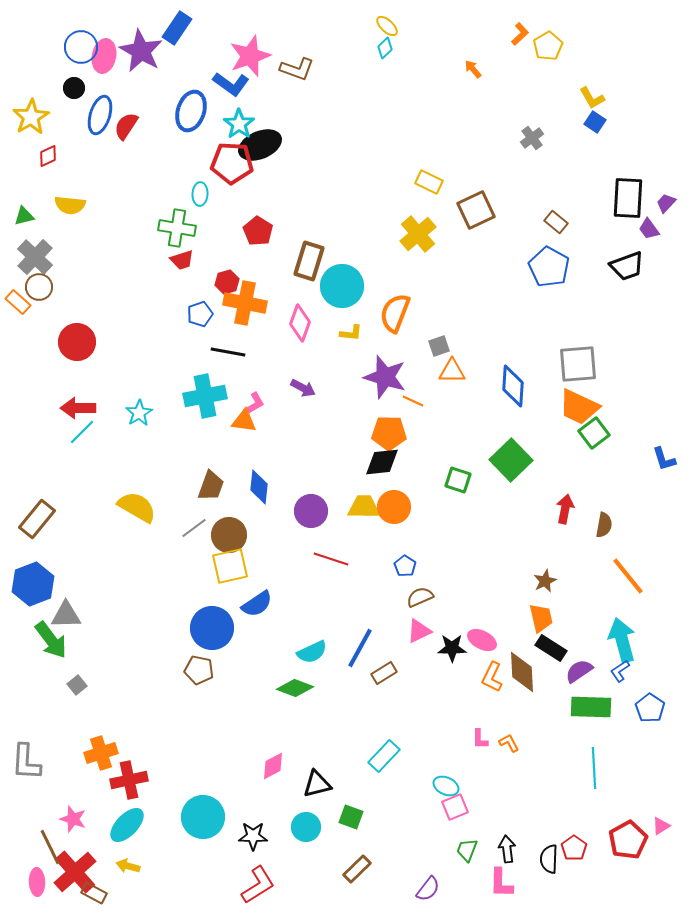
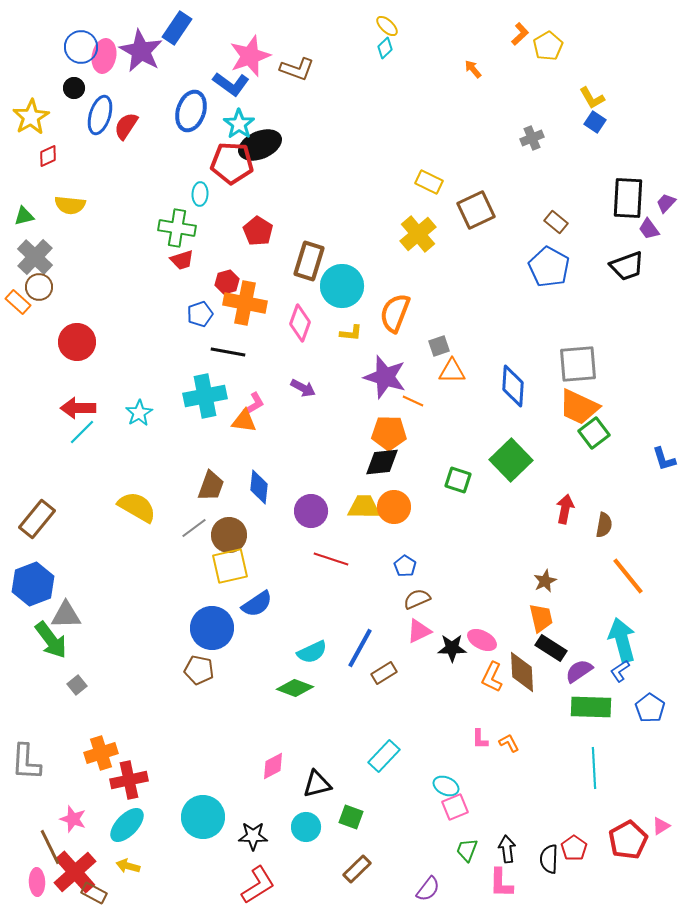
gray cross at (532, 138): rotated 15 degrees clockwise
brown semicircle at (420, 597): moved 3 px left, 2 px down
